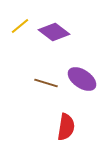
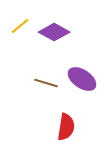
purple diamond: rotated 8 degrees counterclockwise
